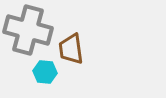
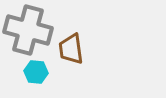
cyan hexagon: moved 9 px left
